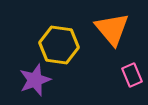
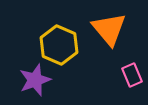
orange triangle: moved 3 px left
yellow hexagon: rotated 15 degrees clockwise
